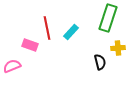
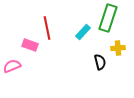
cyan rectangle: moved 12 px right
